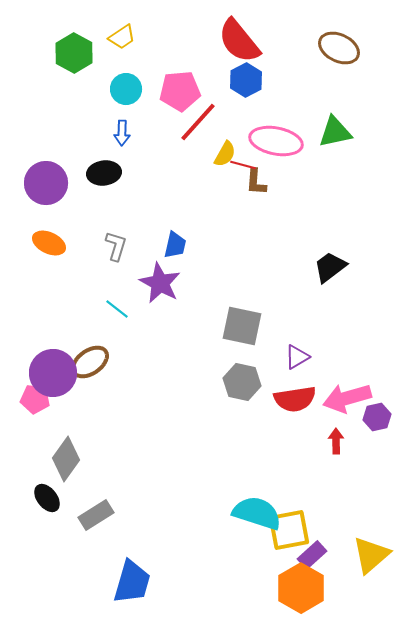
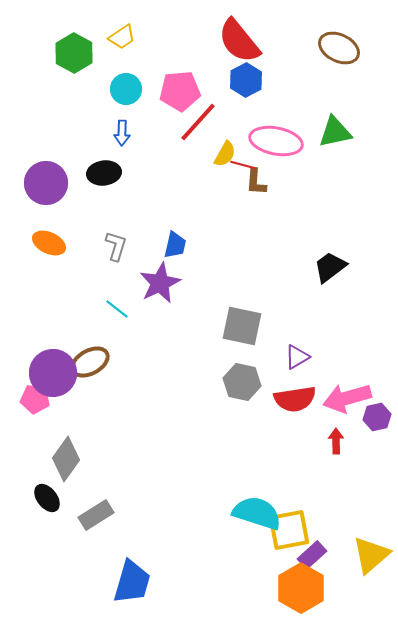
purple star at (160, 283): rotated 18 degrees clockwise
brown ellipse at (90, 362): rotated 6 degrees clockwise
